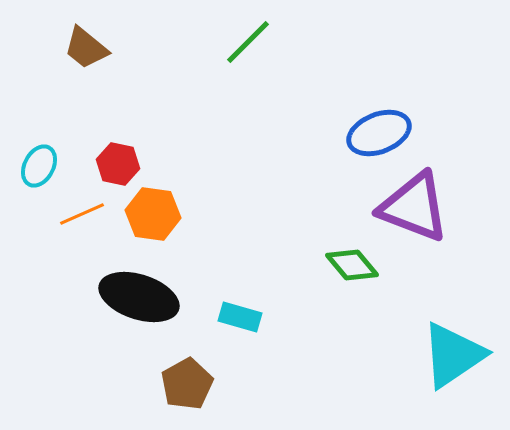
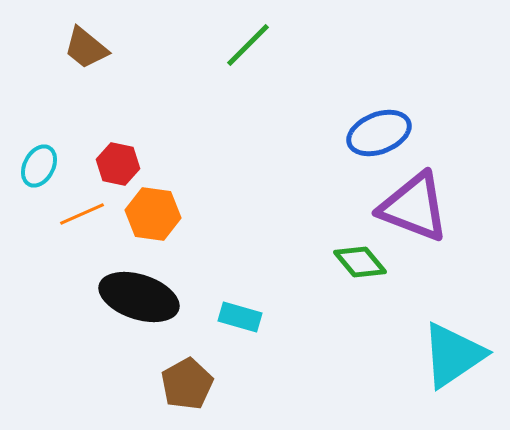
green line: moved 3 px down
green diamond: moved 8 px right, 3 px up
